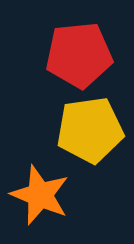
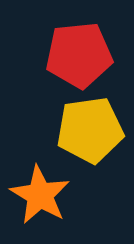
orange star: rotated 8 degrees clockwise
